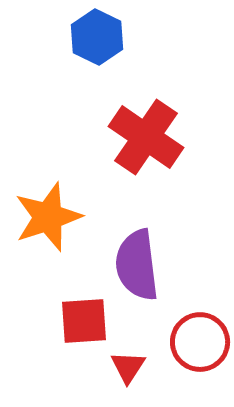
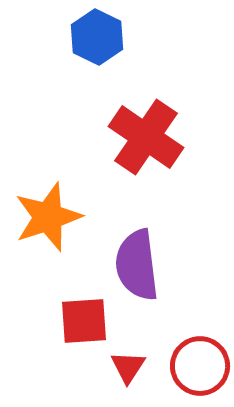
red circle: moved 24 px down
